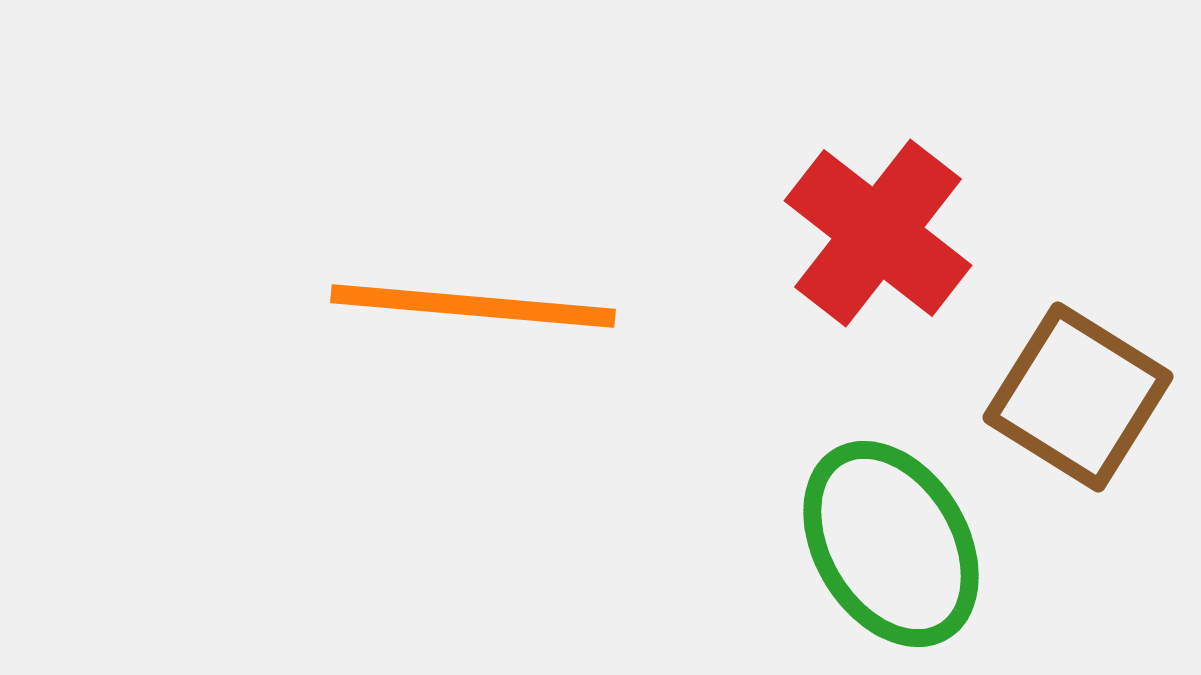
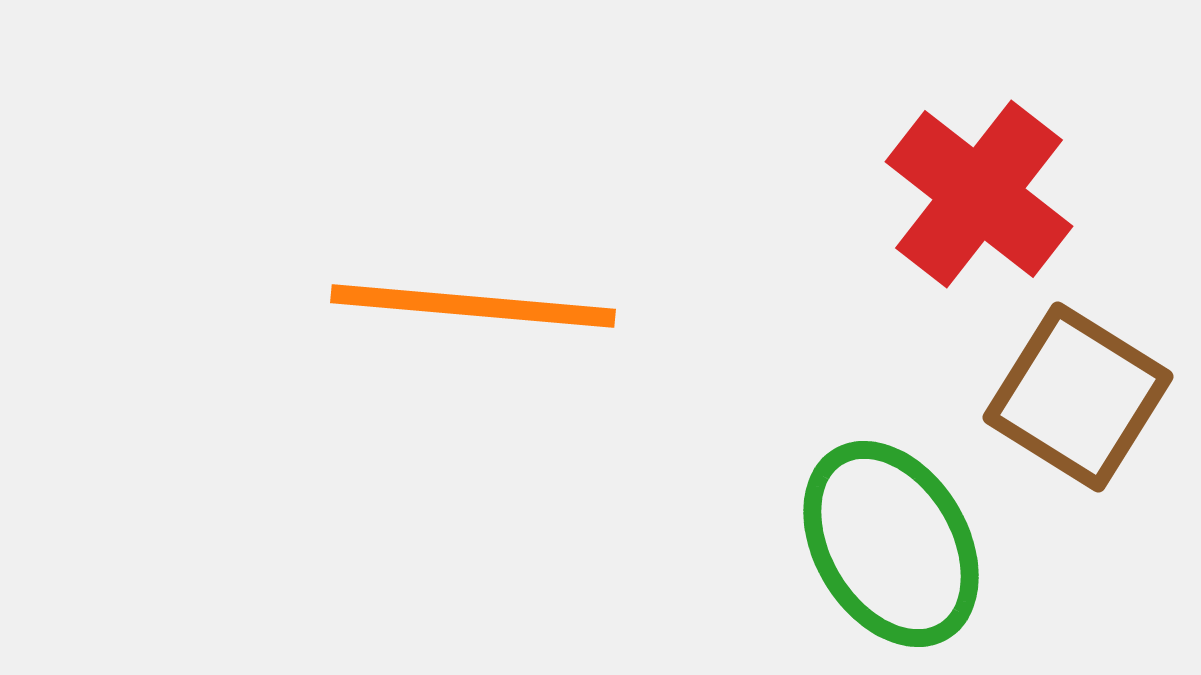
red cross: moved 101 px right, 39 px up
